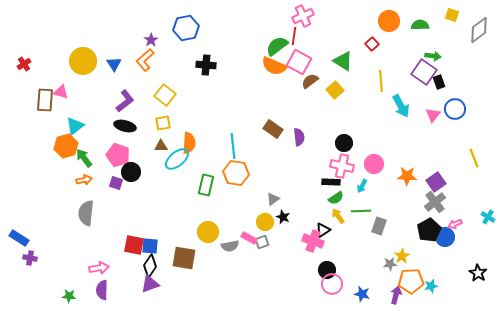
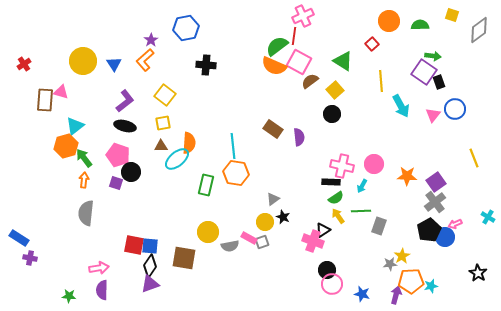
black circle at (344, 143): moved 12 px left, 29 px up
orange arrow at (84, 180): rotated 70 degrees counterclockwise
